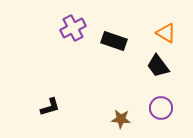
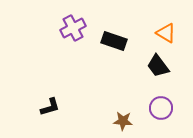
brown star: moved 2 px right, 2 px down
